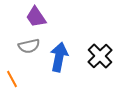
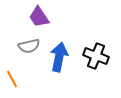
purple trapezoid: moved 3 px right
black cross: moved 4 px left; rotated 25 degrees counterclockwise
